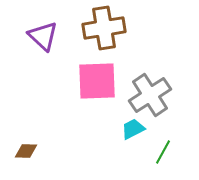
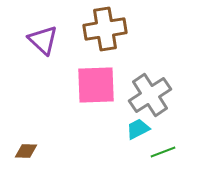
brown cross: moved 1 px right, 1 px down
purple triangle: moved 4 px down
pink square: moved 1 px left, 4 px down
cyan trapezoid: moved 5 px right
green line: rotated 40 degrees clockwise
